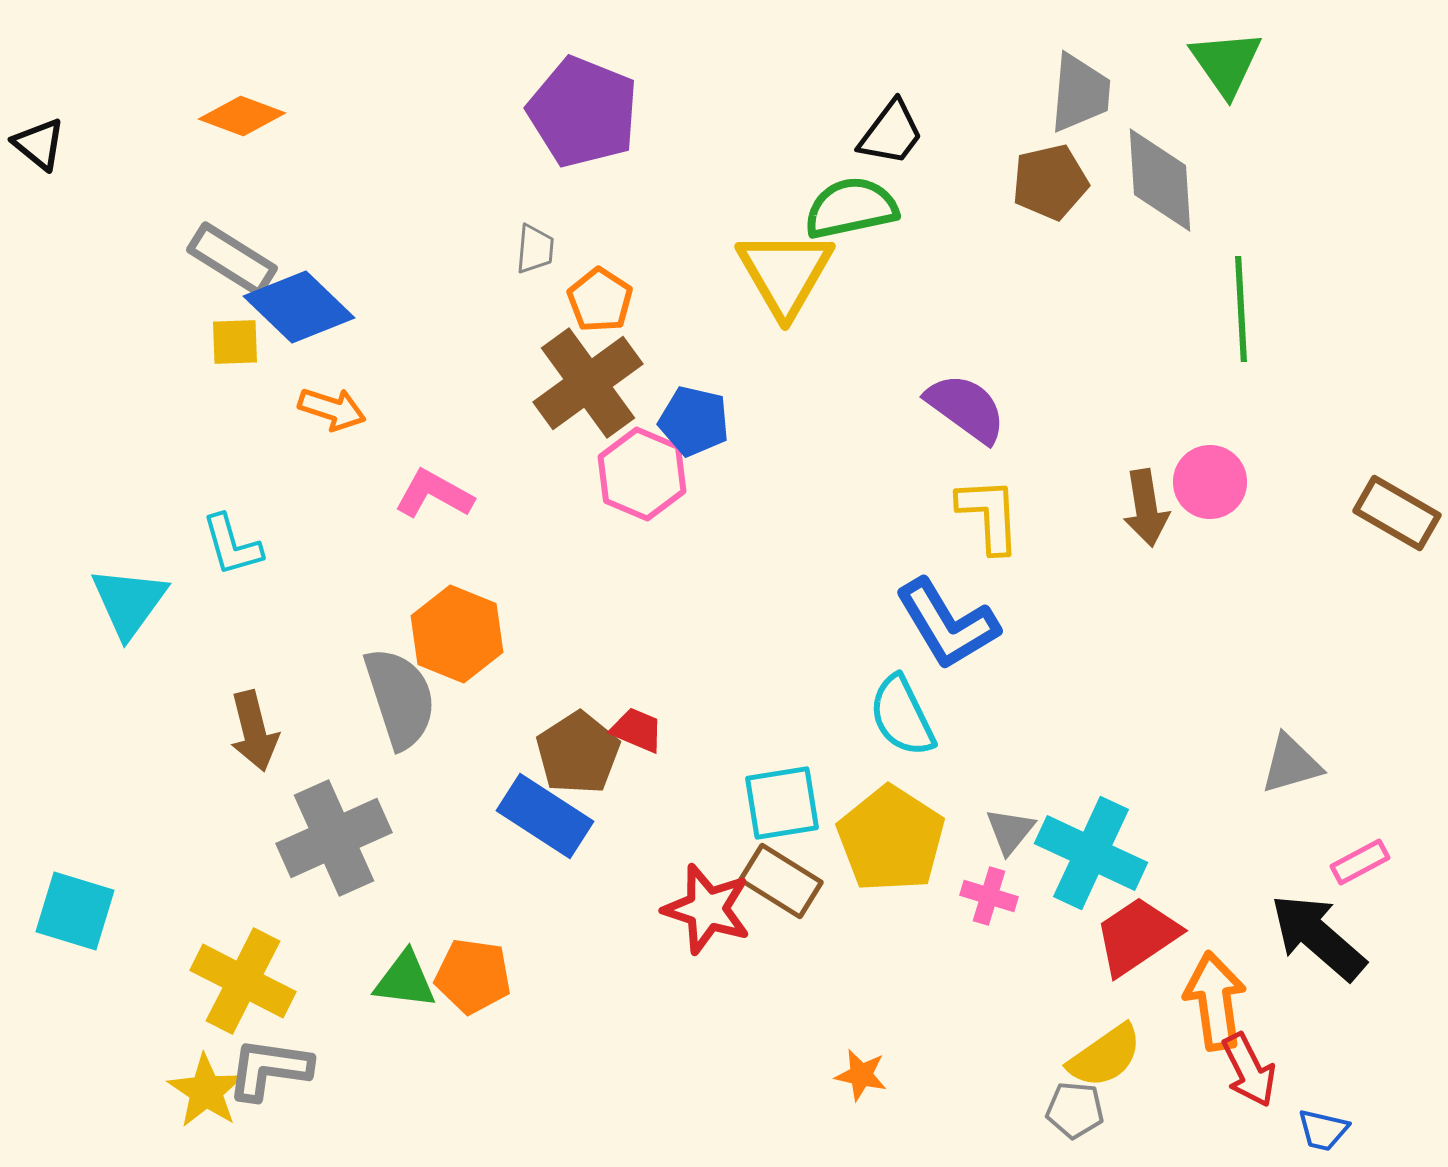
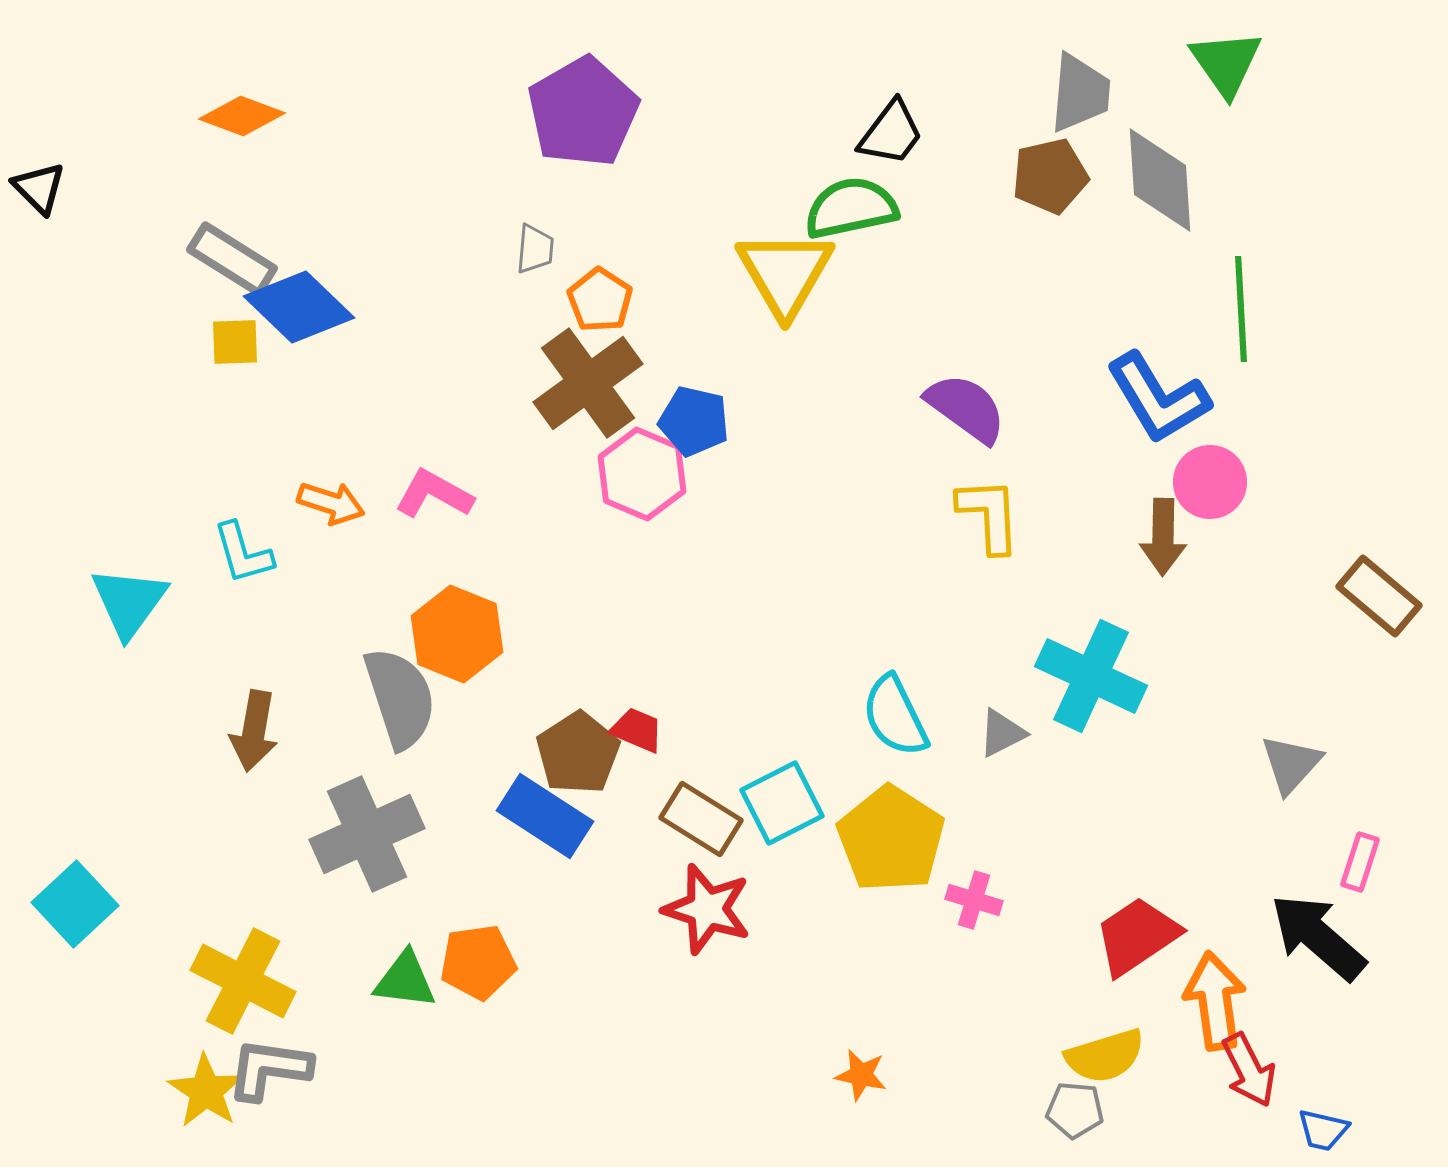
purple pentagon at (583, 112): rotated 20 degrees clockwise
black triangle at (39, 144): moved 44 px down; rotated 6 degrees clockwise
brown pentagon at (1050, 182): moved 6 px up
orange arrow at (332, 409): moved 1 px left, 94 px down
brown arrow at (1146, 508): moved 17 px right, 29 px down; rotated 10 degrees clockwise
brown rectangle at (1397, 513): moved 18 px left, 83 px down; rotated 10 degrees clockwise
cyan L-shape at (232, 545): moved 11 px right, 8 px down
blue L-shape at (947, 624): moved 211 px right, 226 px up
cyan semicircle at (902, 716): moved 7 px left
brown arrow at (254, 731): rotated 24 degrees clockwise
gray triangle at (1291, 764): rotated 32 degrees counterclockwise
cyan square at (782, 803): rotated 18 degrees counterclockwise
gray triangle at (1010, 831): moved 8 px left, 98 px up; rotated 24 degrees clockwise
gray cross at (334, 838): moved 33 px right, 4 px up
cyan cross at (1091, 853): moved 177 px up
pink rectangle at (1360, 862): rotated 44 degrees counterclockwise
brown rectangle at (781, 881): moved 80 px left, 62 px up
pink cross at (989, 896): moved 15 px left, 4 px down
cyan square at (75, 911): moved 7 px up; rotated 30 degrees clockwise
orange pentagon at (473, 976): moved 5 px right, 14 px up; rotated 16 degrees counterclockwise
yellow semicircle at (1105, 1056): rotated 18 degrees clockwise
